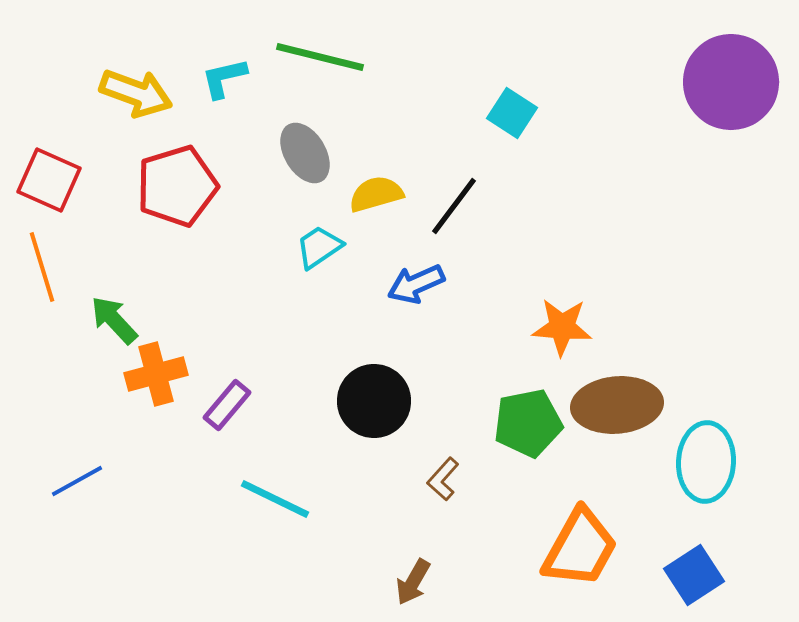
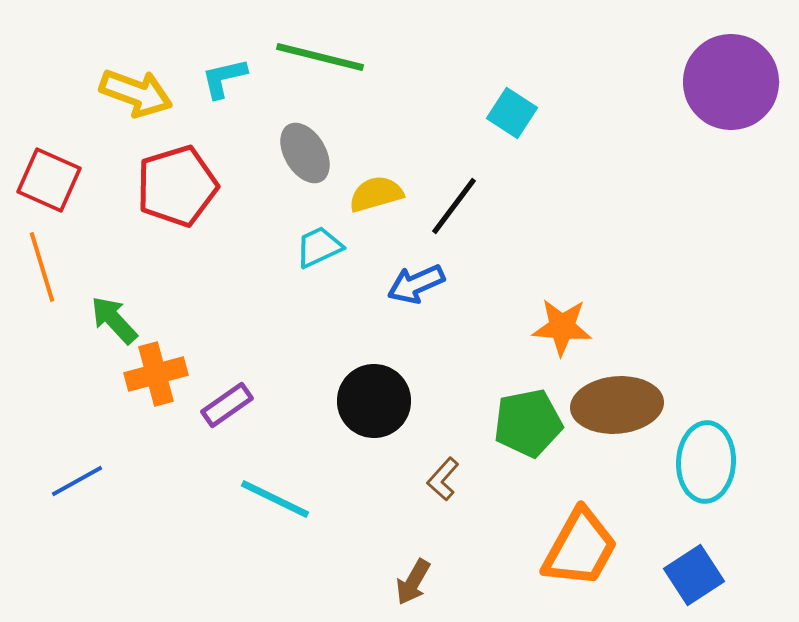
cyan trapezoid: rotated 9 degrees clockwise
purple rectangle: rotated 15 degrees clockwise
